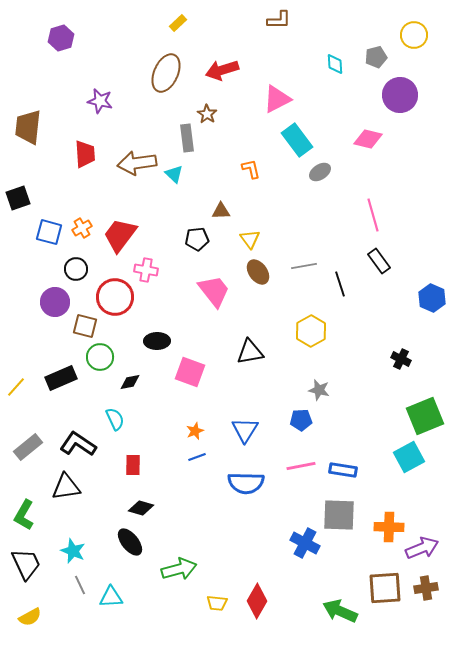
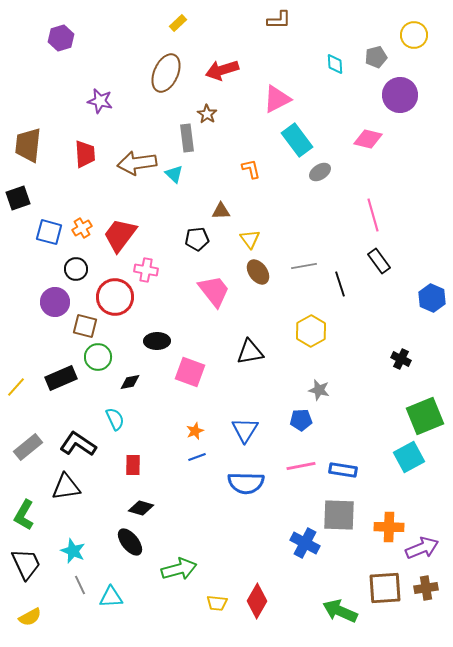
brown trapezoid at (28, 127): moved 18 px down
green circle at (100, 357): moved 2 px left
